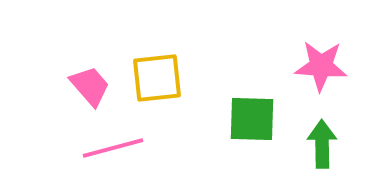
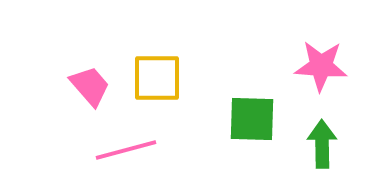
yellow square: rotated 6 degrees clockwise
pink line: moved 13 px right, 2 px down
